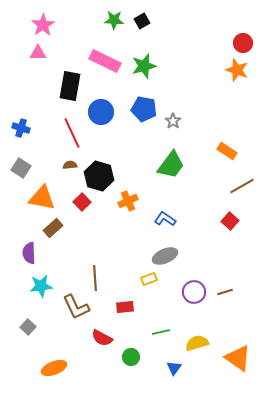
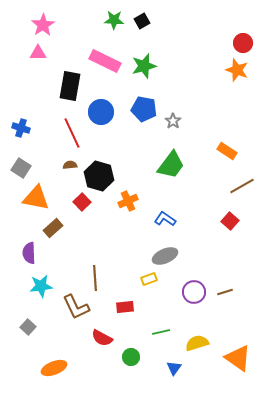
orange triangle at (42, 198): moved 6 px left
